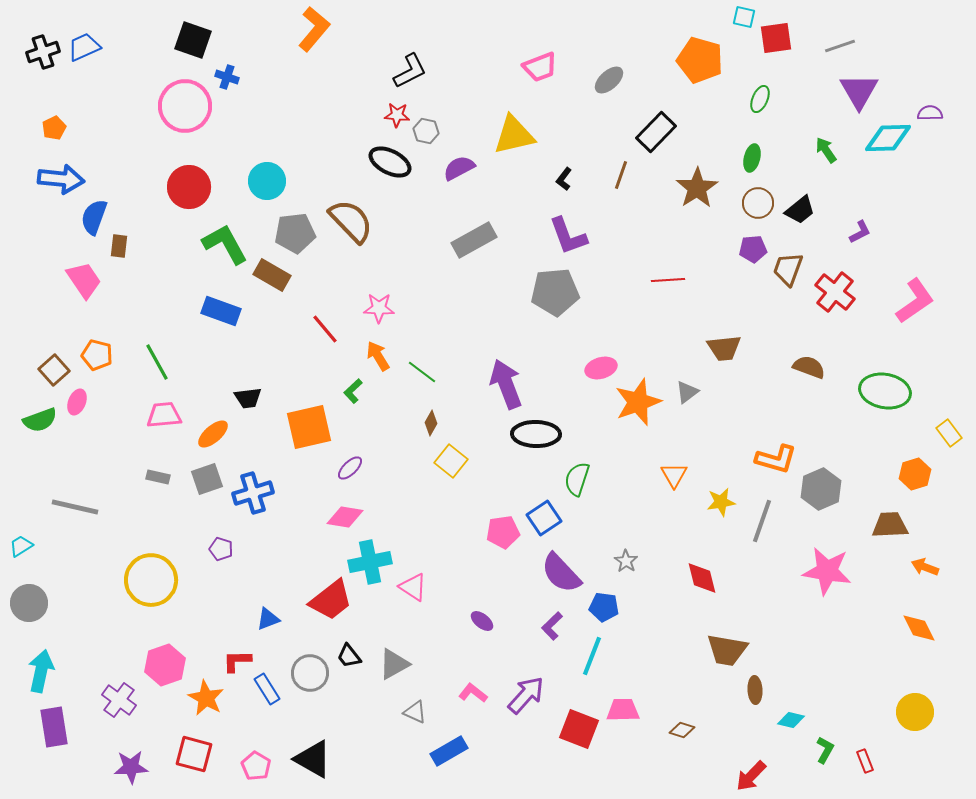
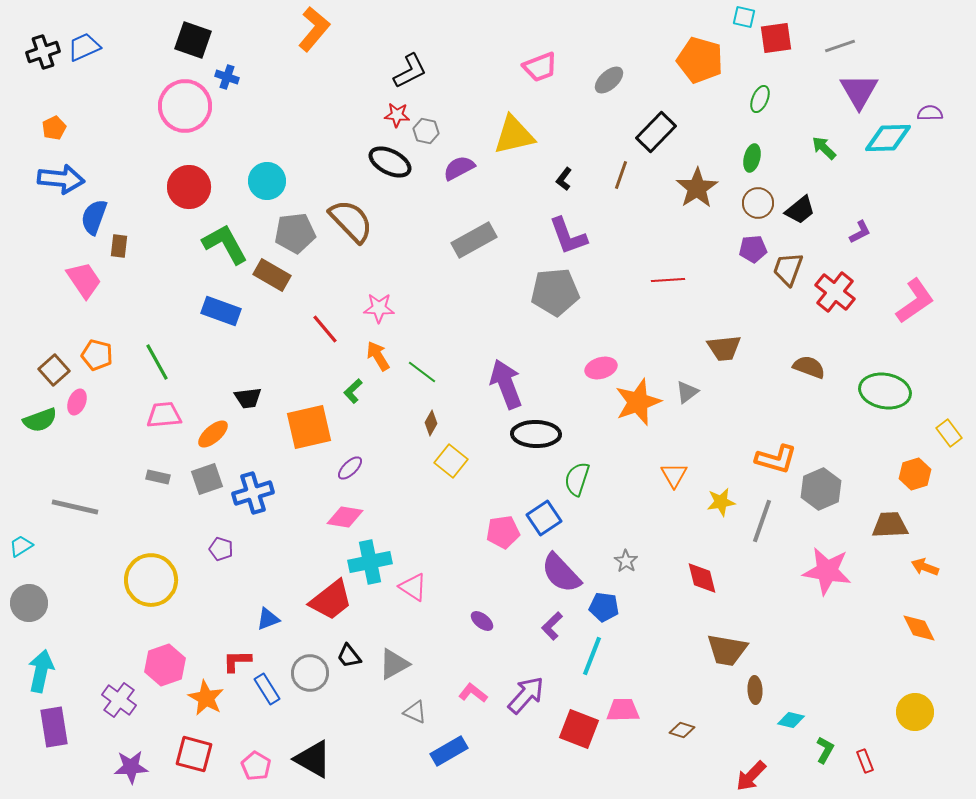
green arrow at (826, 150): moved 2 px left, 2 px up; rotated 12 degrees counterclockwise
